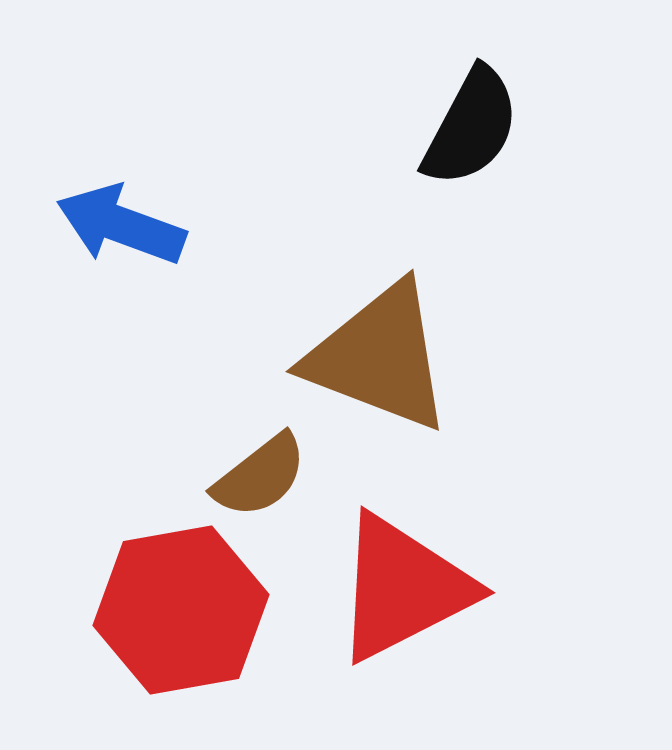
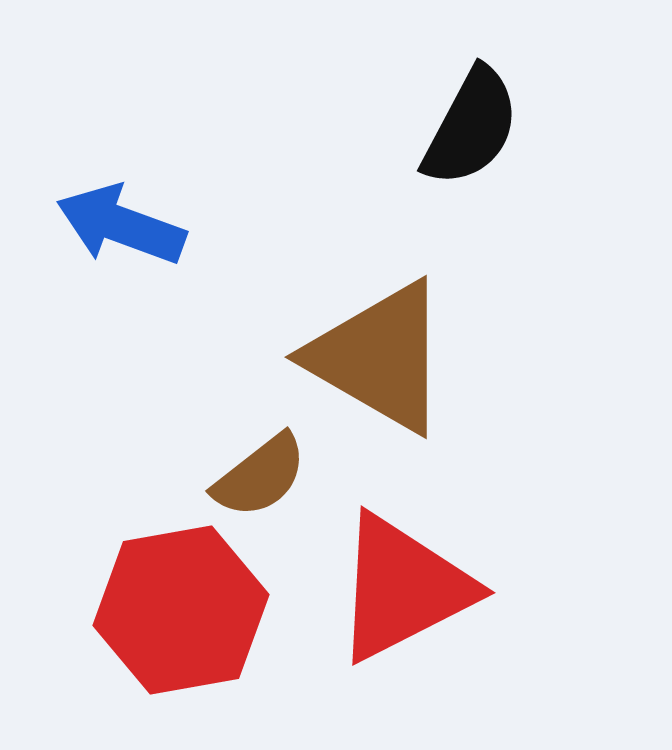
brown triangle: rotated 9 degrees clockwise
